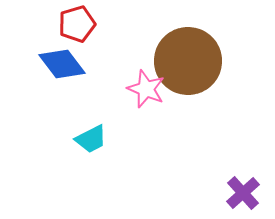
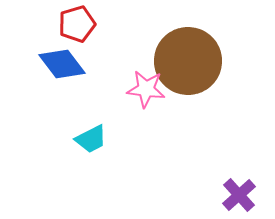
pink star: rotated 15 degrees counterclockwise
purple cross: moved 4 px left, 2 px down
